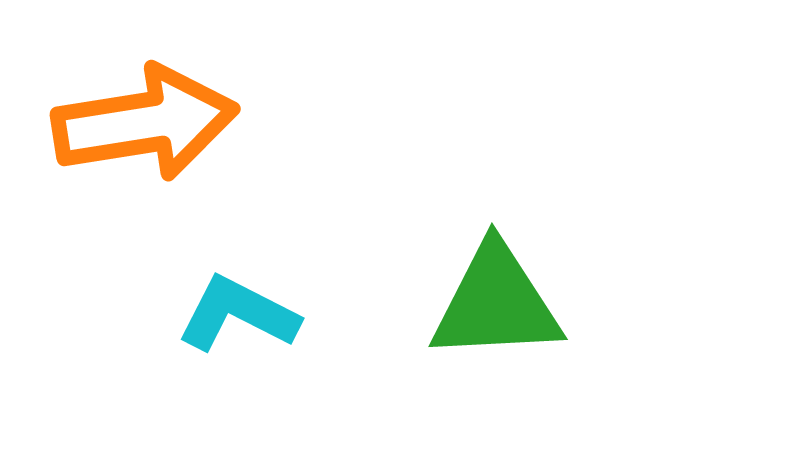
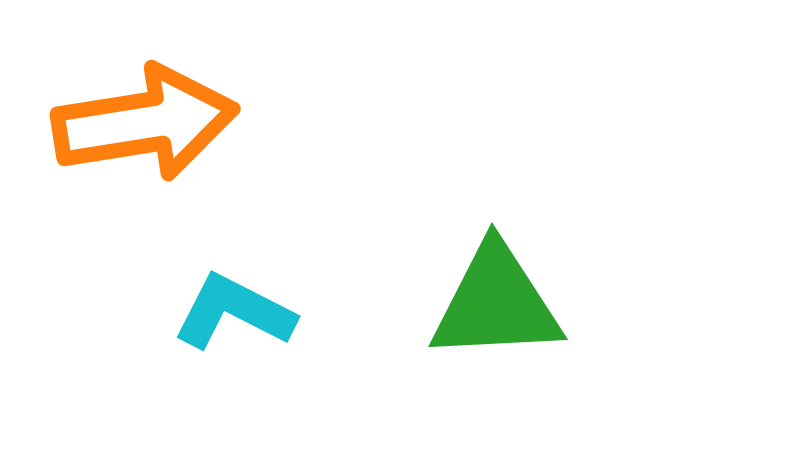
cyan L-shape: moved 4 px left, 2 px up
